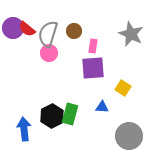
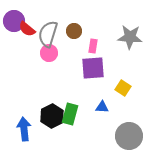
purple circle: moved 1 px right, 7 px up
gray star: moved 1 px left, 3 px down; rotated 20 degrees counterclockwise
